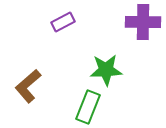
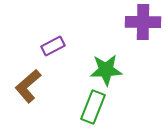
purple rectangle: moved 10 px left, 24 px down
green rectangle: moved 5 px right
